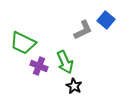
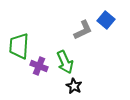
green trapezoid: moved 4 px left, 3 px down; rotated 68 degrees clockwise
